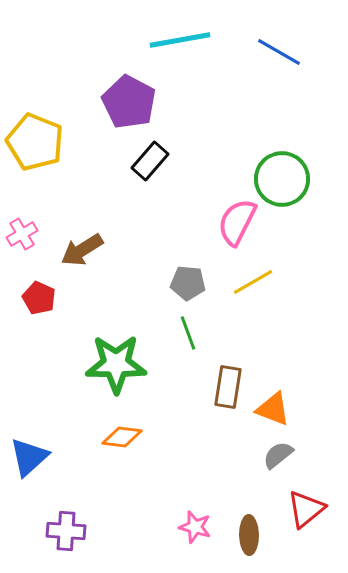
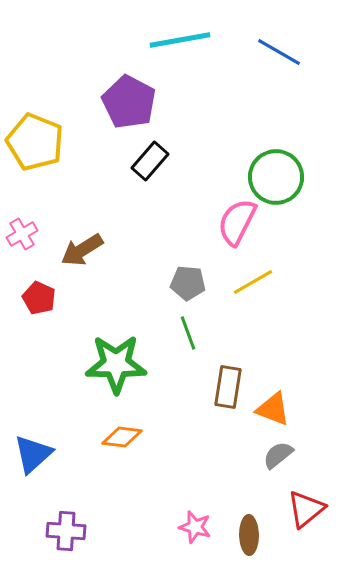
green circle: moved 6 px left, 2 px up
blue triangle: moved 4 px right, 3 px up
